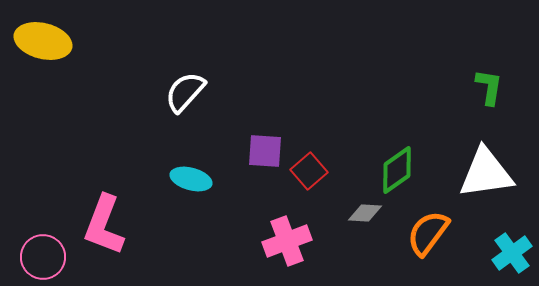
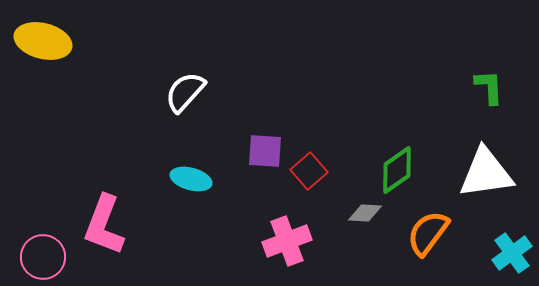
green L-shape: rotated 12 degrees counterclockwise
